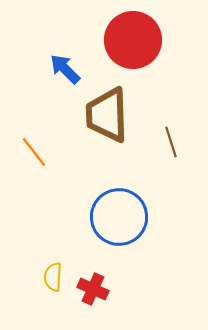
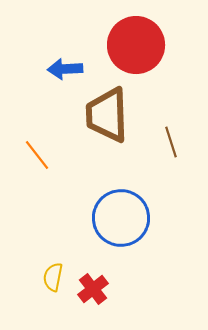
red circle: moved 3 px right, 5 px down
blue arrow: rotated 48 degrees counterclockwise
orange line: moved 3 px right, 3 px down
blue circle: moved 2 px right, 1 px down
yellow semicircle: rotated 8 degrees clockwise
red cross: rotated 28 degrees clockwise
